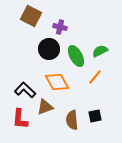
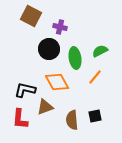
green ellipse: moved 1 px left, 2 px down; rotated 20 degrees clockwise
black L-shape: rotated 30 degrees counterclockwise
